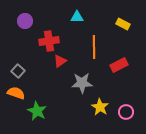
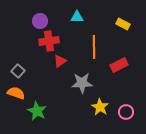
purple circle: moved 15 px right
